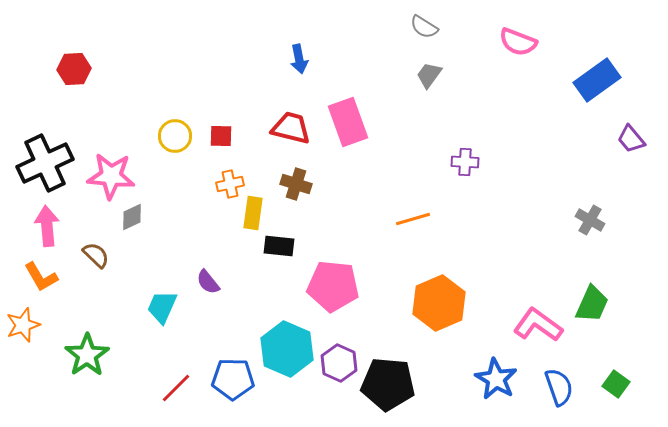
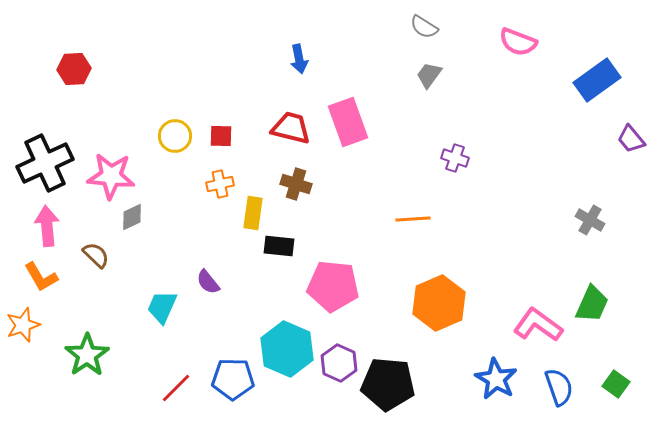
purple cross: moved 10 px left, 4 px up; rotated 16 degrees clockwise
orange cross: moved 10 px left
orange line: rotated 12 degrees clockwise
